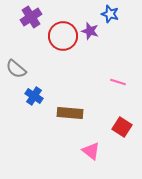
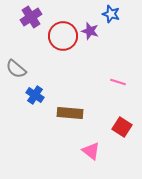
blue star: moved 1 px right
blue cross: moved 1 px right, 1 px up
